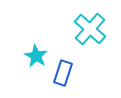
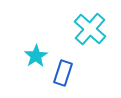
cyan star: rotated 10 degrees clockwise
